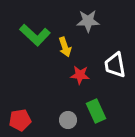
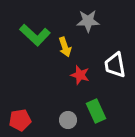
red star: rotated 12 degrees clockwise
